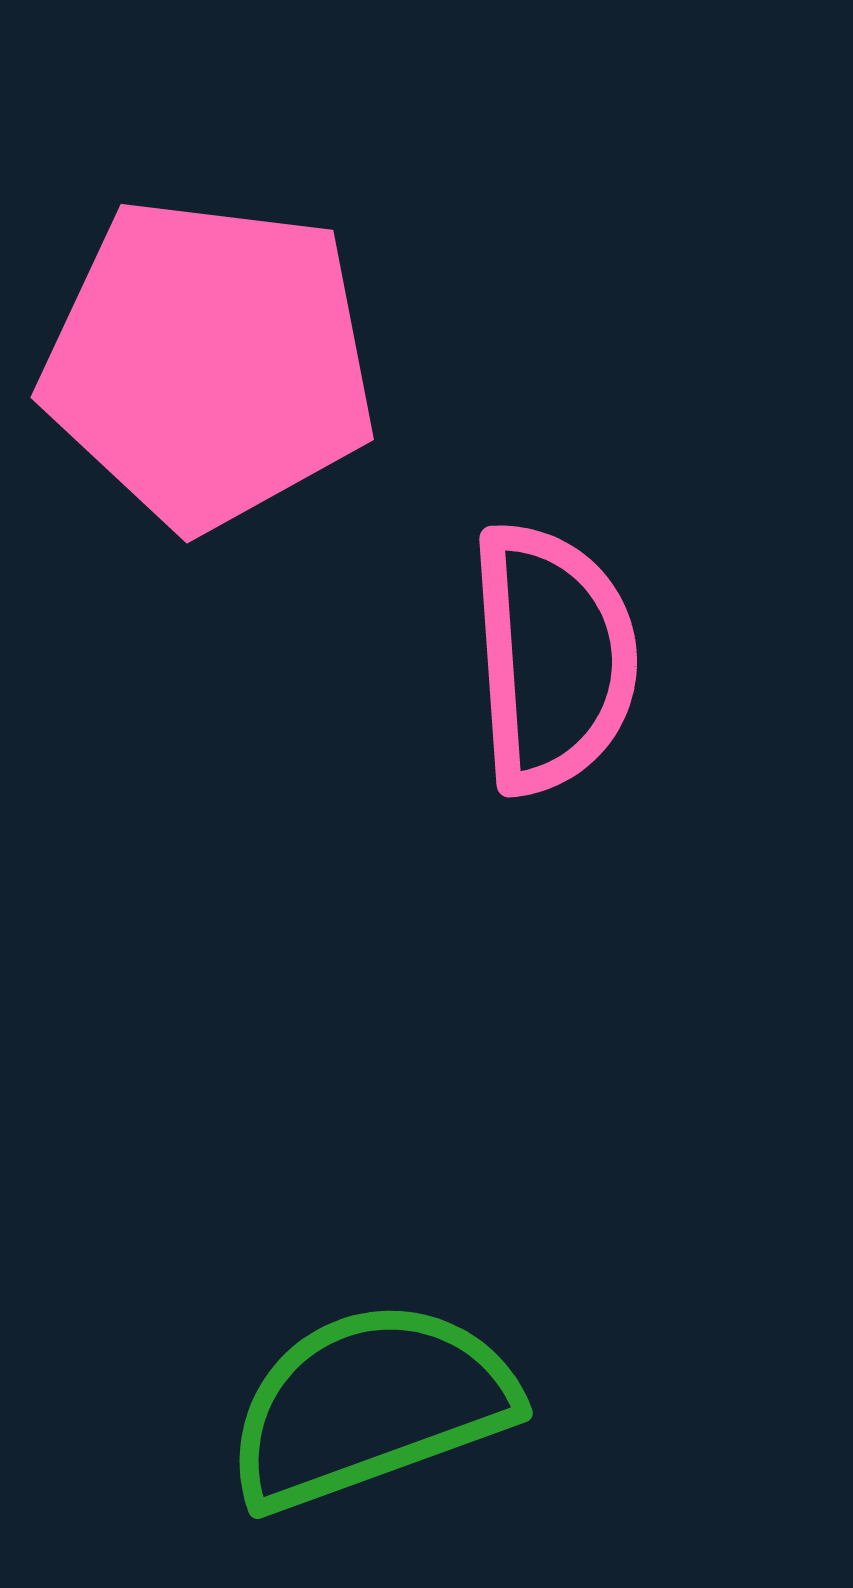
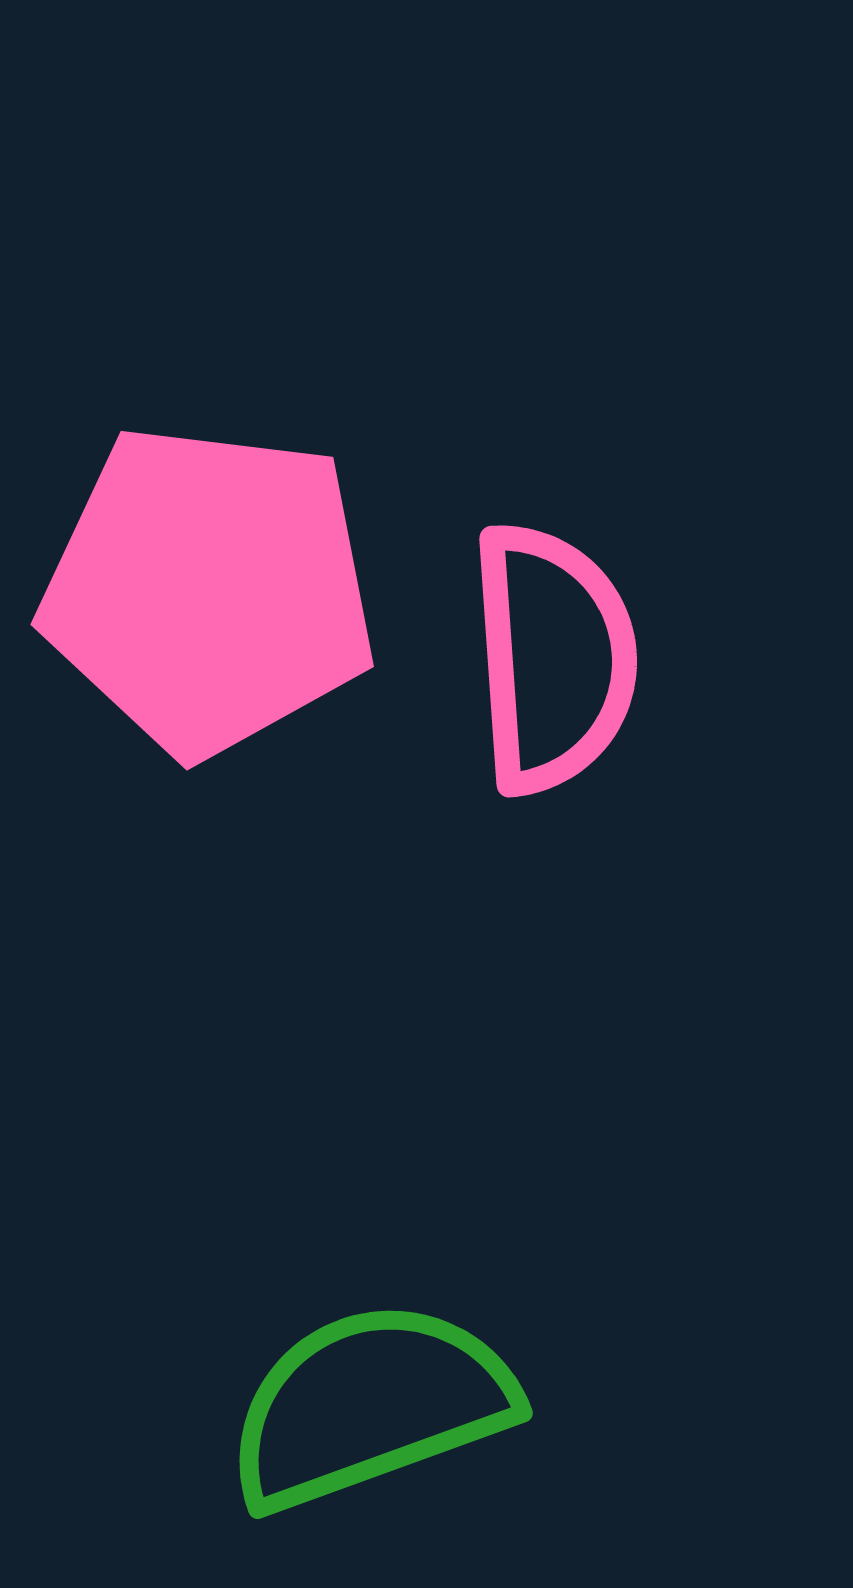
pink pentagon: moved 227 px down
